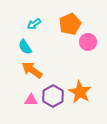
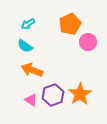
cyan arrow: moved 6 px left
cyan semicircle: moved 1 px up; rotated 21 degrees counterclockwise
orange arrow: rotated 15 degrees counterclockwise
orange star: moved 2 px down; rotated 10 degrees clockwise
purple hexagon: moved 1 px up; rotated 10 degrees clockwise
pink triangle: rotated 32 degrees clockwise
